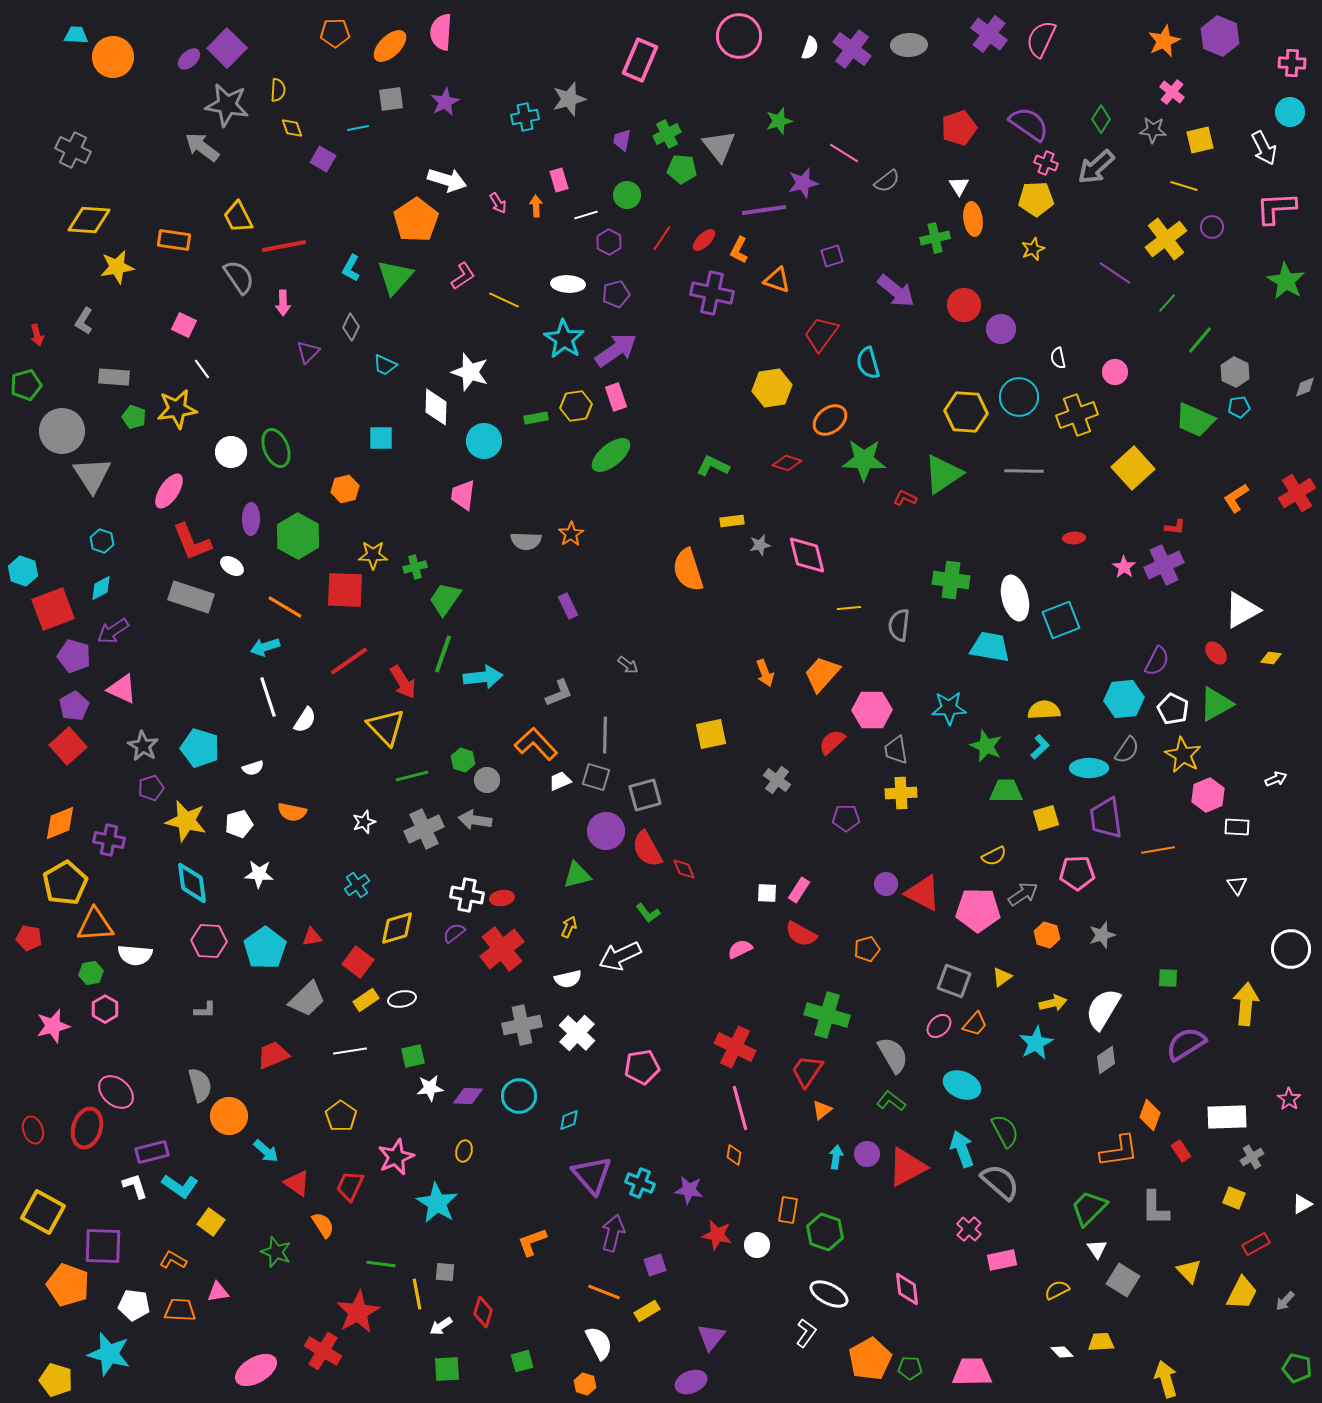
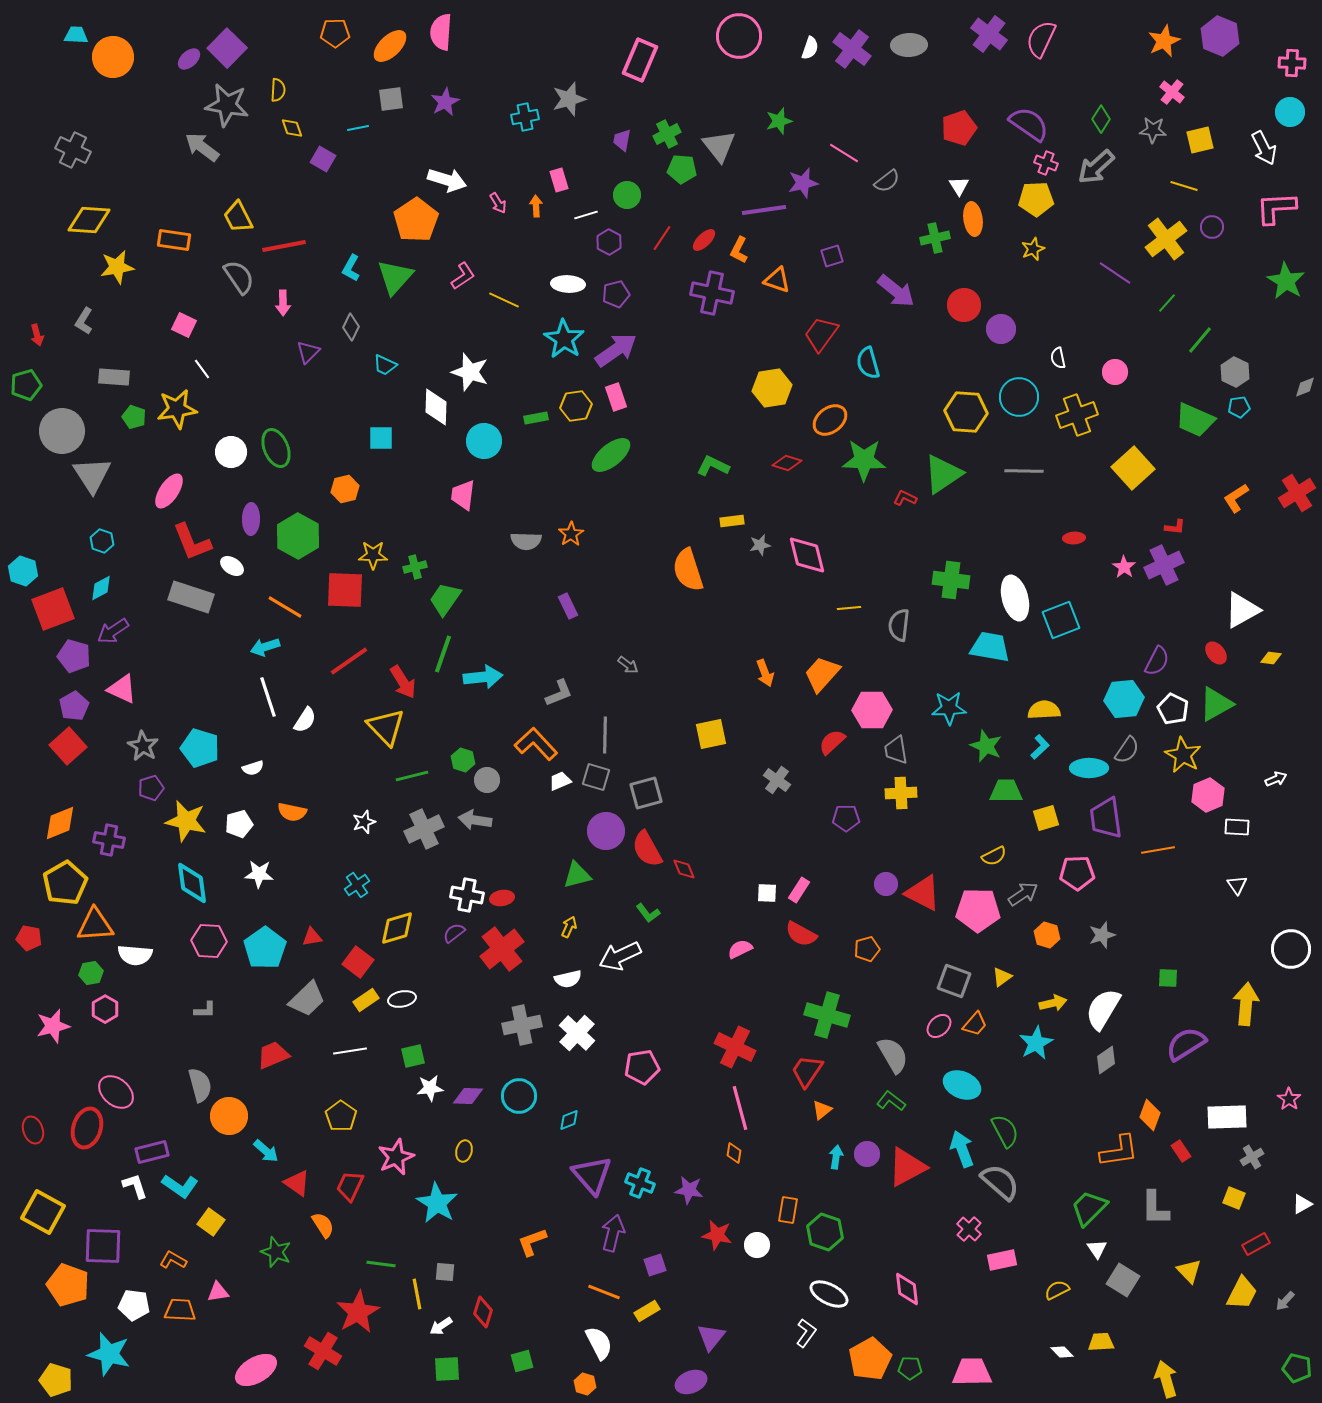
gray square at (645, 795): moved 1 px right, 2 px up
orange diamond at (734, 1155): moved 2 px up
